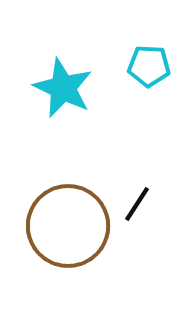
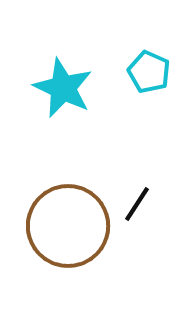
cyan pentagon: moved 6 px down; rotated 21 degrees clockwise
